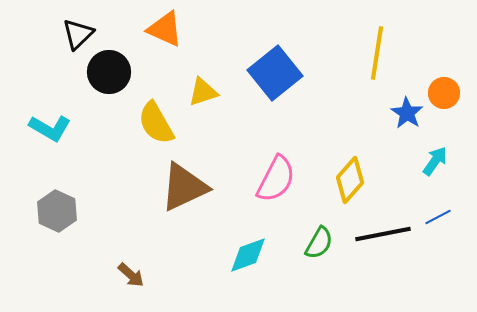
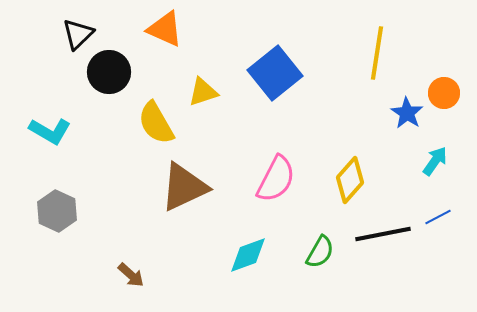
cyan L-shape: moved 3 px down
green semicircle: moved 1 px right, 9 px down
